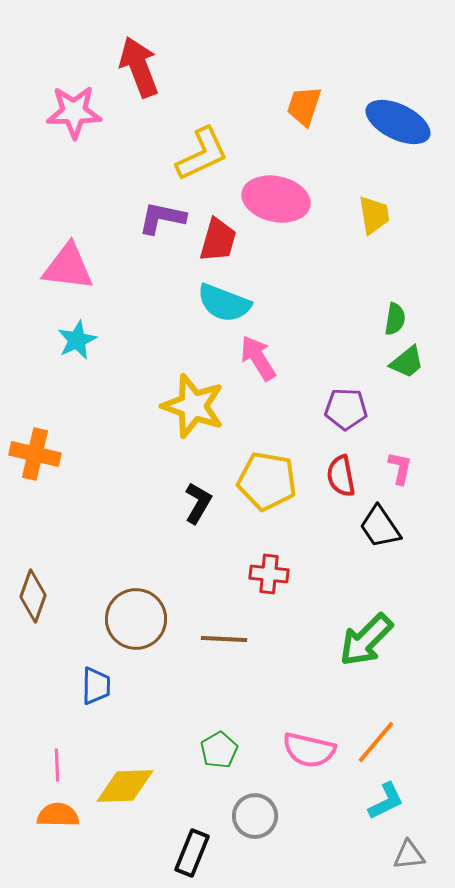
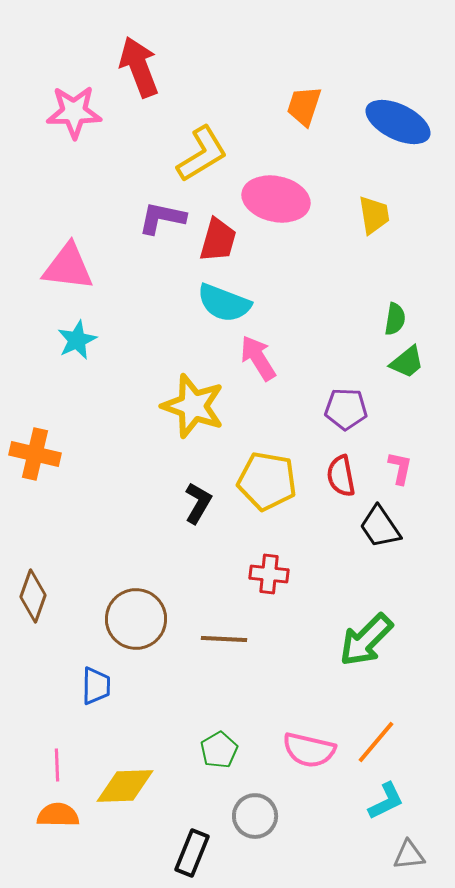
yellow L-shape: rotated 6 degrees counterclockwise
